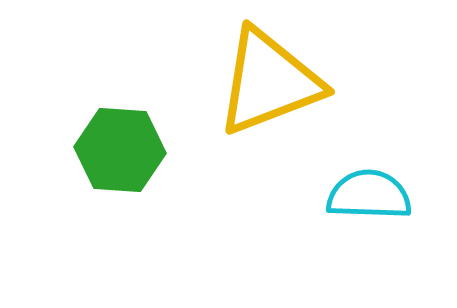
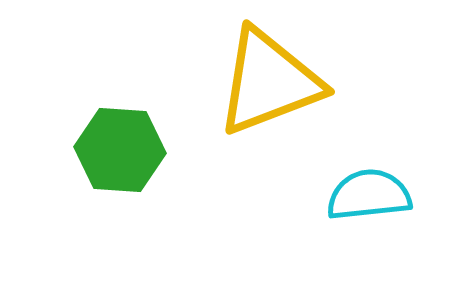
cyan semicircle: rotated 8 degrees counterclockwise
